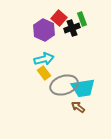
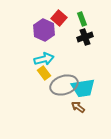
black cross: moved 13 px right, 9 px down
